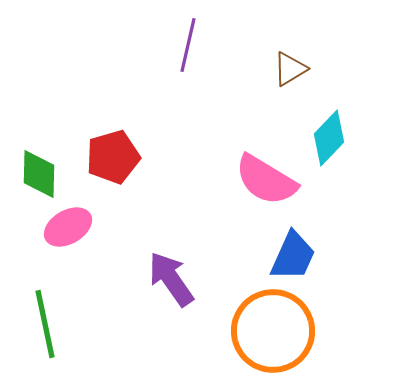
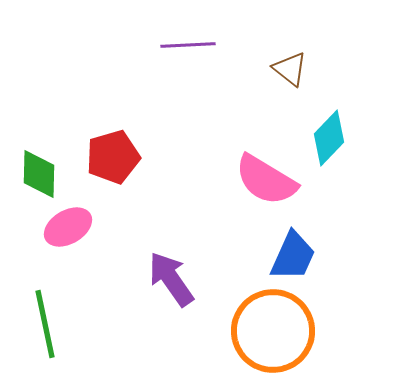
purple line: rotated 74 degrees clockwise
brown triangle: rotated 51 degrees counterclockwise
